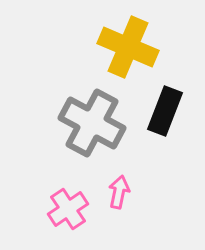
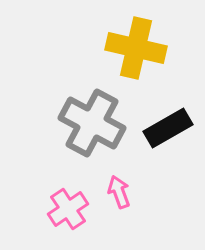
yellow cross: moved 8 px right, 1 px down; rotated 10 degrees counterclockwise
black rectangle: moved 3 px right, 17 px down; rotated 39 degrees clockwise
pink arrow: rotated 32 degrees counterclockwise
